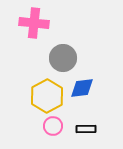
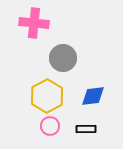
blue diamond: moved 11 px right, 8 px down
pink circle: moved 3 px left
